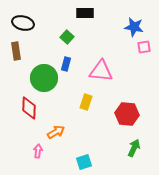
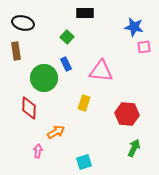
blue rectangle: rotated 40 degrees counterclockwise
yellow rectangle: moved 2 px left, 1 px down
